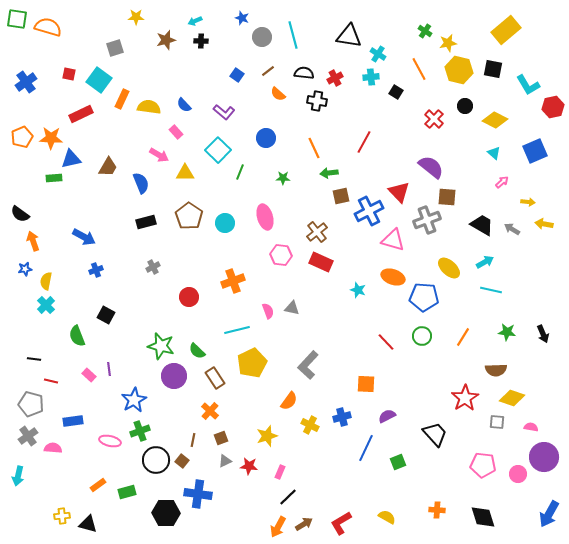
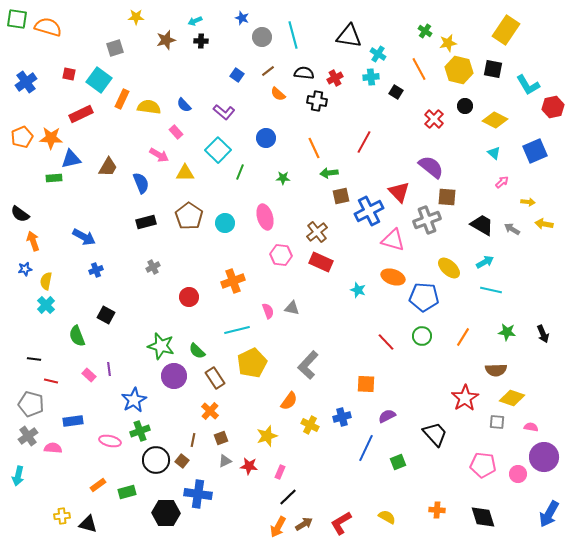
yellow rectangle at (506, 30): rotated 16 degrees counterclockwise
